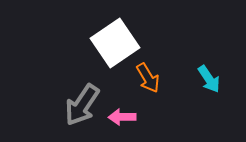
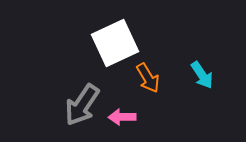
white square: rotated 9 degrees clockwise
cyan arrow: moved 7 px left, 4 px up
